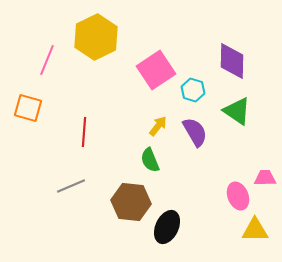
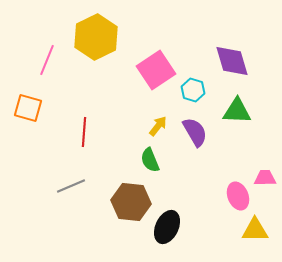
purple diamond: rotated 18 degrees counterclockwise
green triangle: rotated 32 degrees counterclockwise
